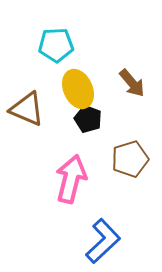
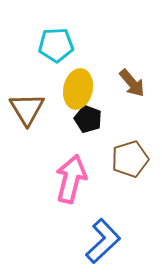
yellow ellipse: rotated 36 degrees clockwise
brown triangle: rotated 36 degrees clockwise
